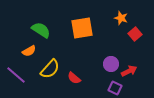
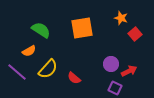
yellow semicircle: moved 2 px left
purple line: moved 1 px right, 3 px up
